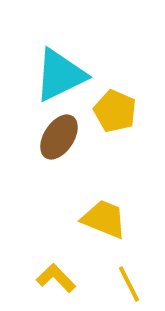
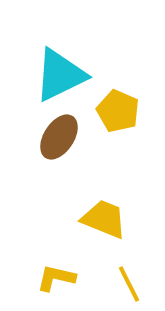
yellow pentagon: moved 3 px right
yellow L-shape: rotated 33 degrees counterclockwise
